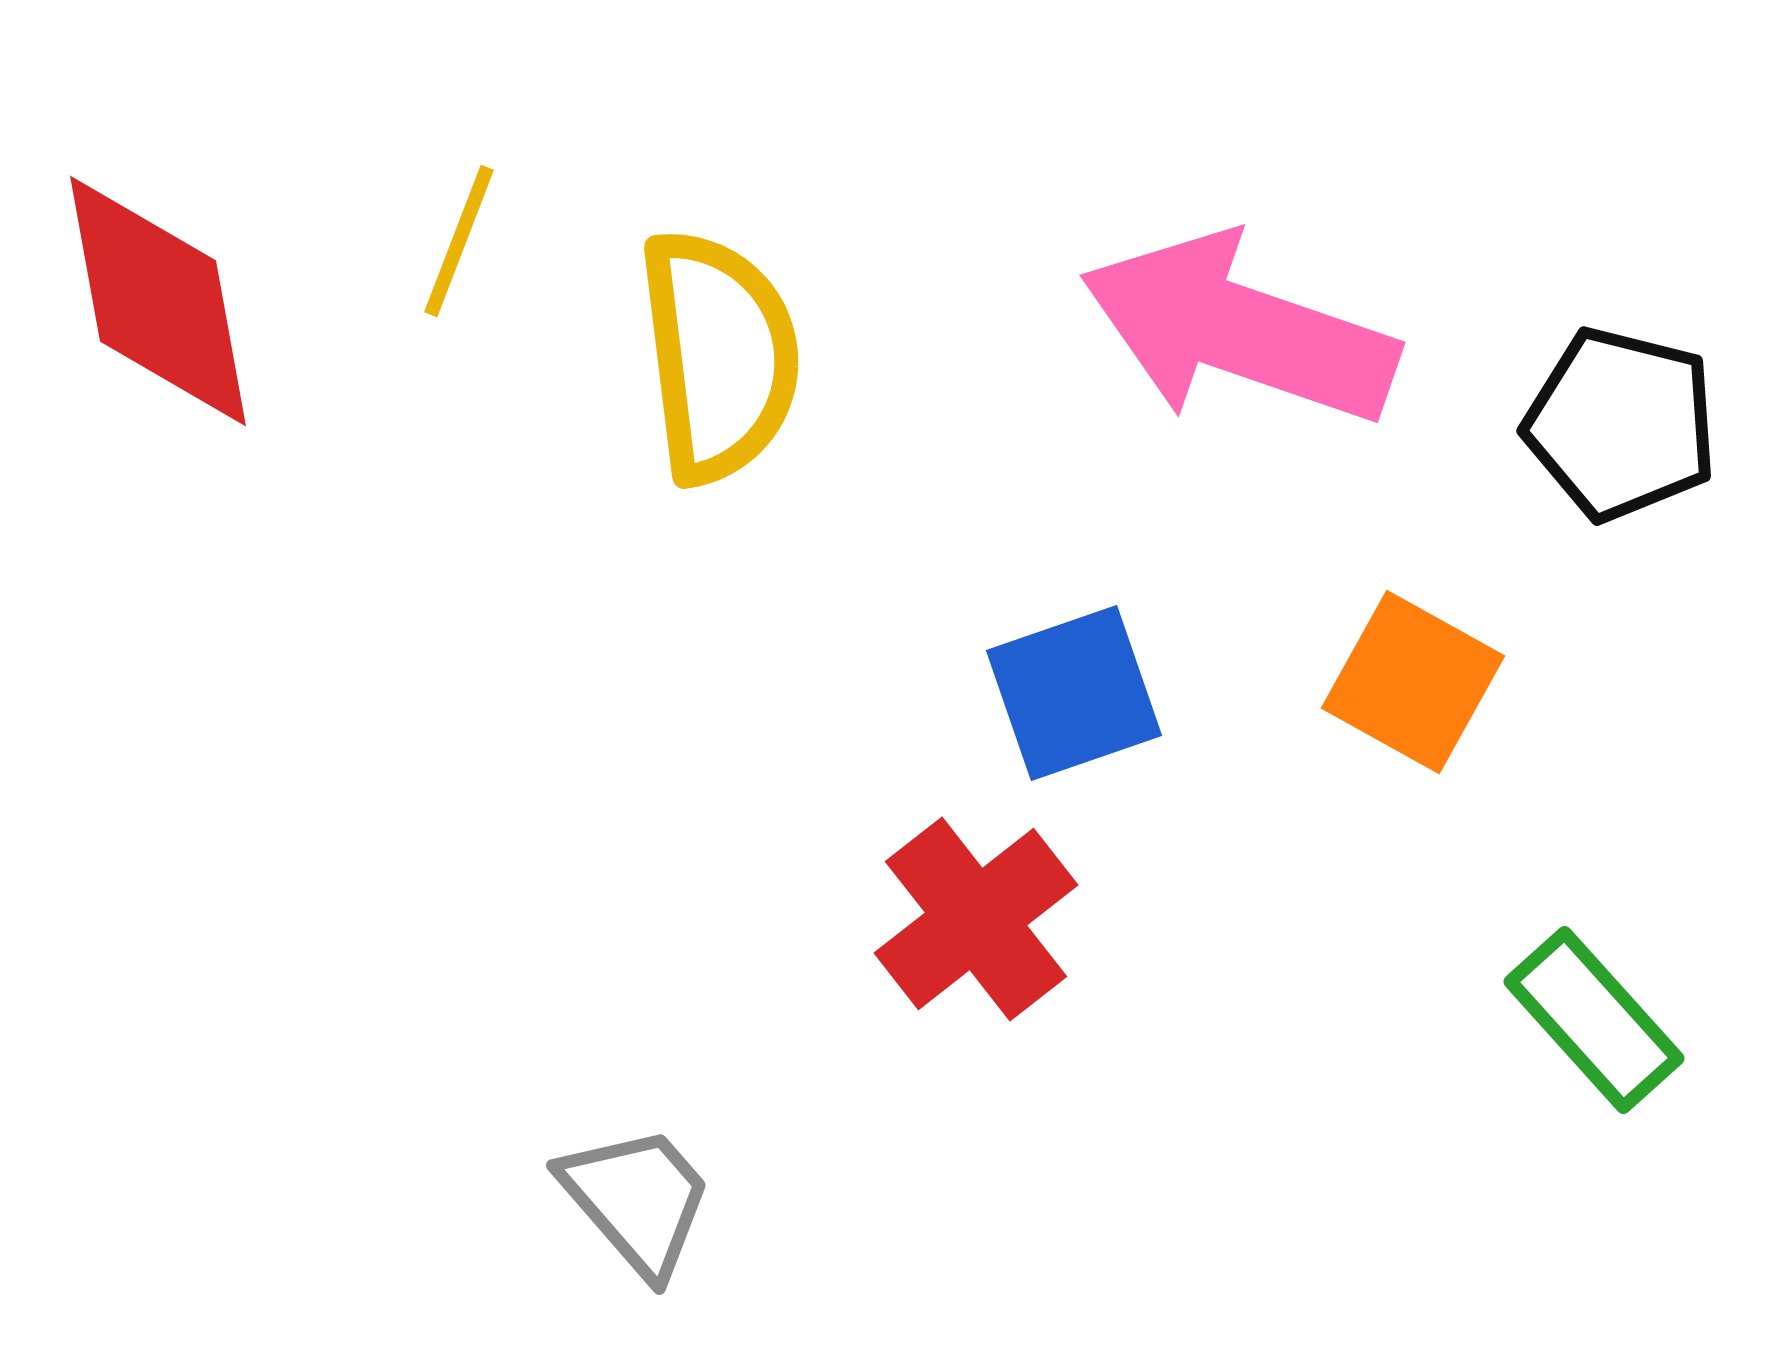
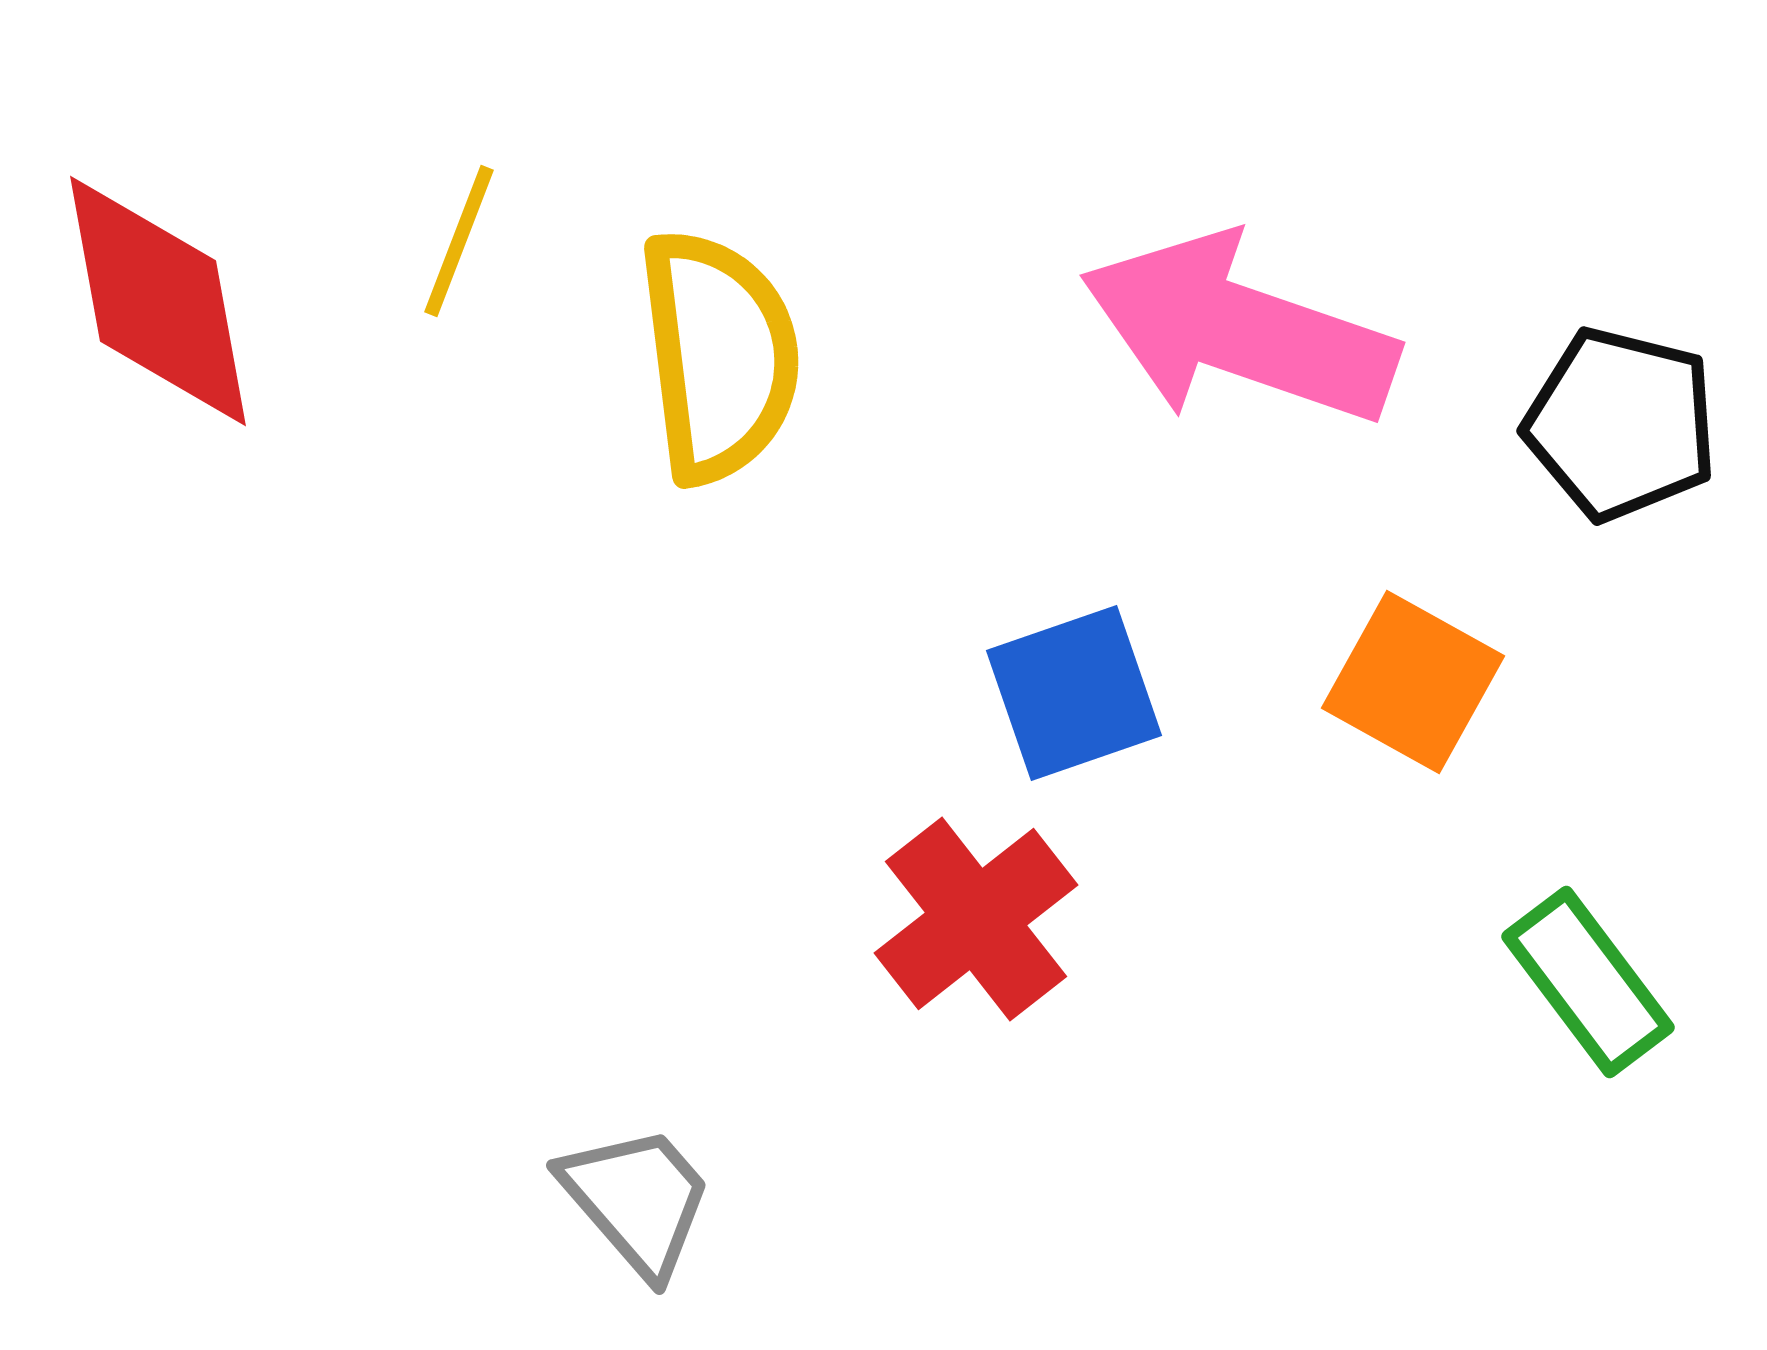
green rectangle: moved 6 px left, 38 px up; rotated 5 degrees clockwise
